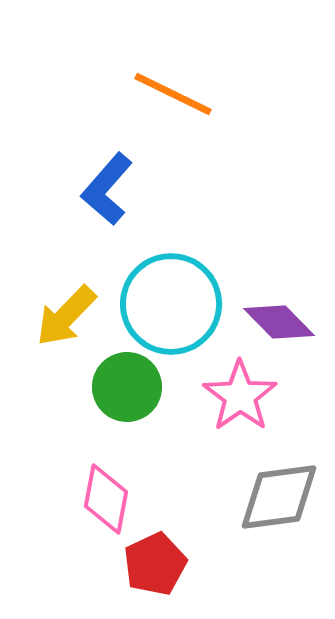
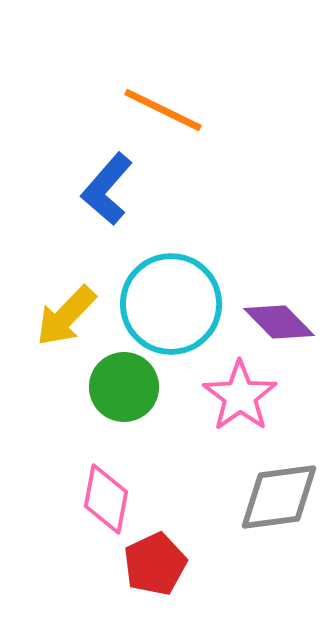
orange line: moved 10 px left, 16 px down
green circle: moved 3 px left
